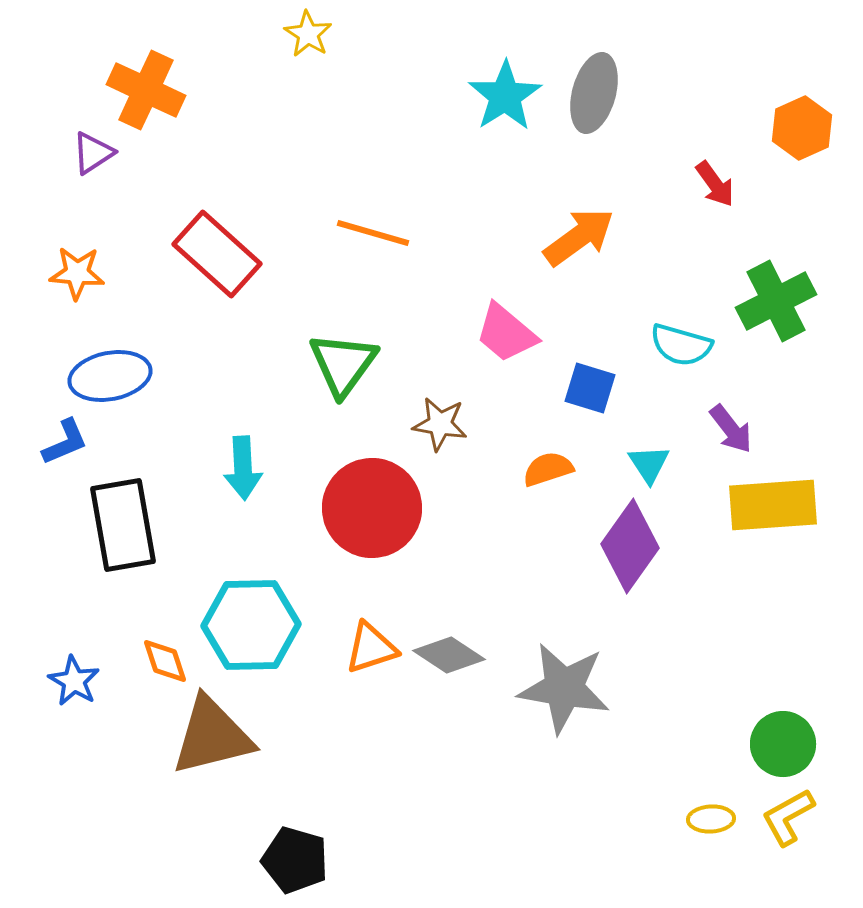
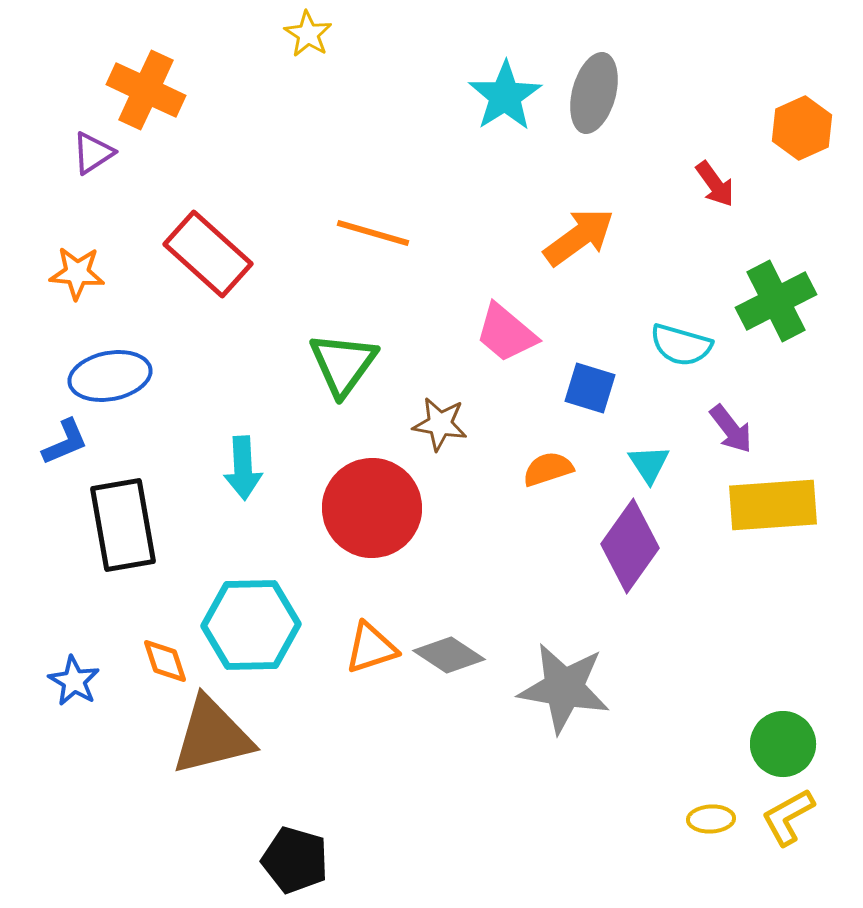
red rectangle: moved 9 px left
